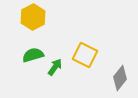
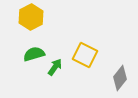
yellow hexagon: moved 2 px left
green semicircle: moved 1 px right, 1 px up
